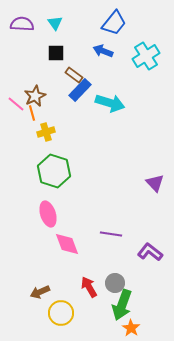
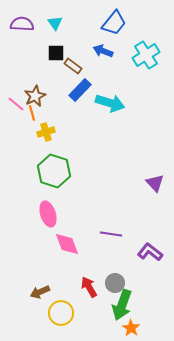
cyan cross: moved 1 px up
brown rectangle: moved 1 px left, 9 px up
